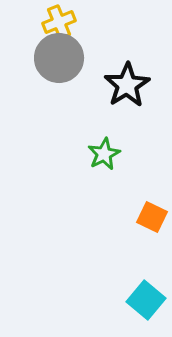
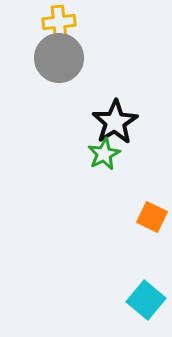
yellow cross: rotated 16 degrees clockwise
black star: moved 12 px left, 37 px down
